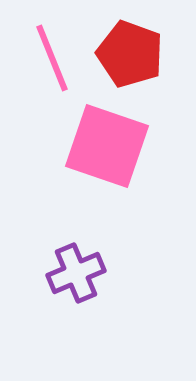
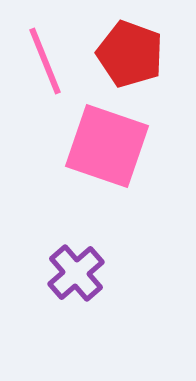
pink line: moved 7 px left, 3 px down
purple cross: rotated 18 degrees counterclockwise
